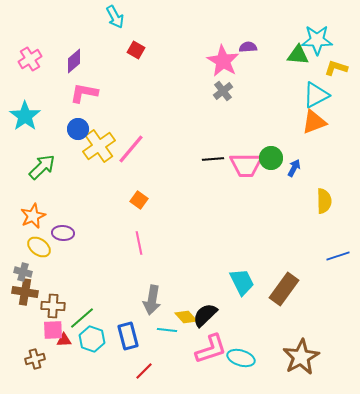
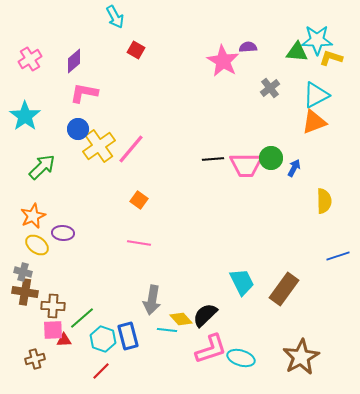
green triangle at (298, 55): moved 1 px left, 3 px up
yellow L-shape at (336, 68): moved 5 px left, 10 px up
gray cross at (223, 91): moved 47 px right, 3 px up
pink line at (139, 243): rotated 70 degrees counterclockwise
yellow ellipse at (39, 247): moved 2 px left, 2 px up
yellow diamond at (186, 317): moved 5 px left, 2 px down
cyan hexagon at (92, 339): moved 11 px right
red line at (144, 371): moved 43 px left
